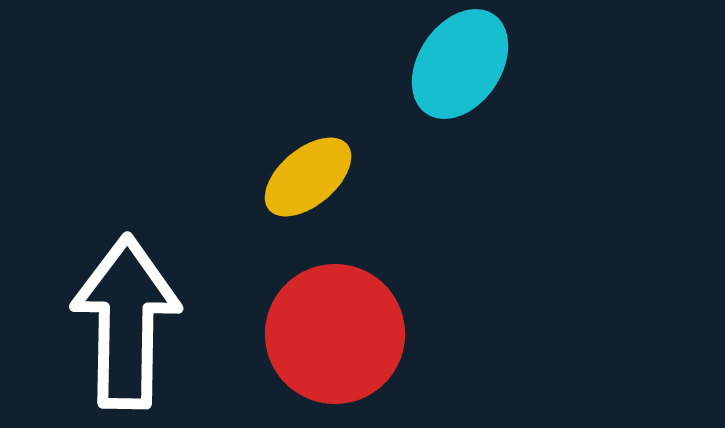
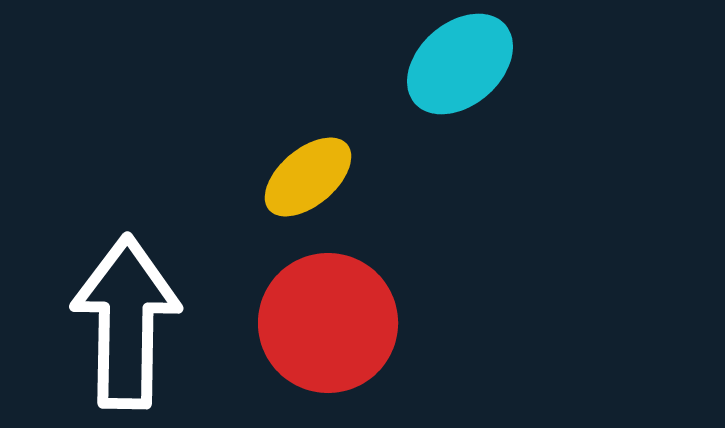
cyan ellipse: rotated 15 degrees clockwise
red circle: moved 7 px left, 11 px up
